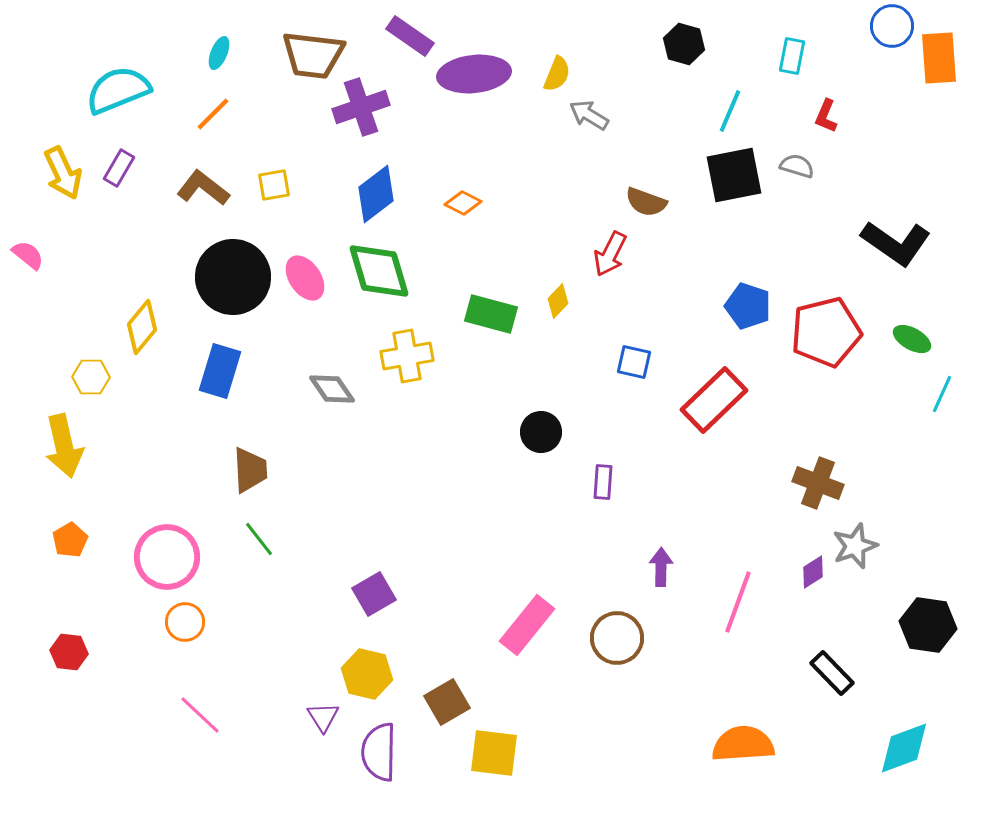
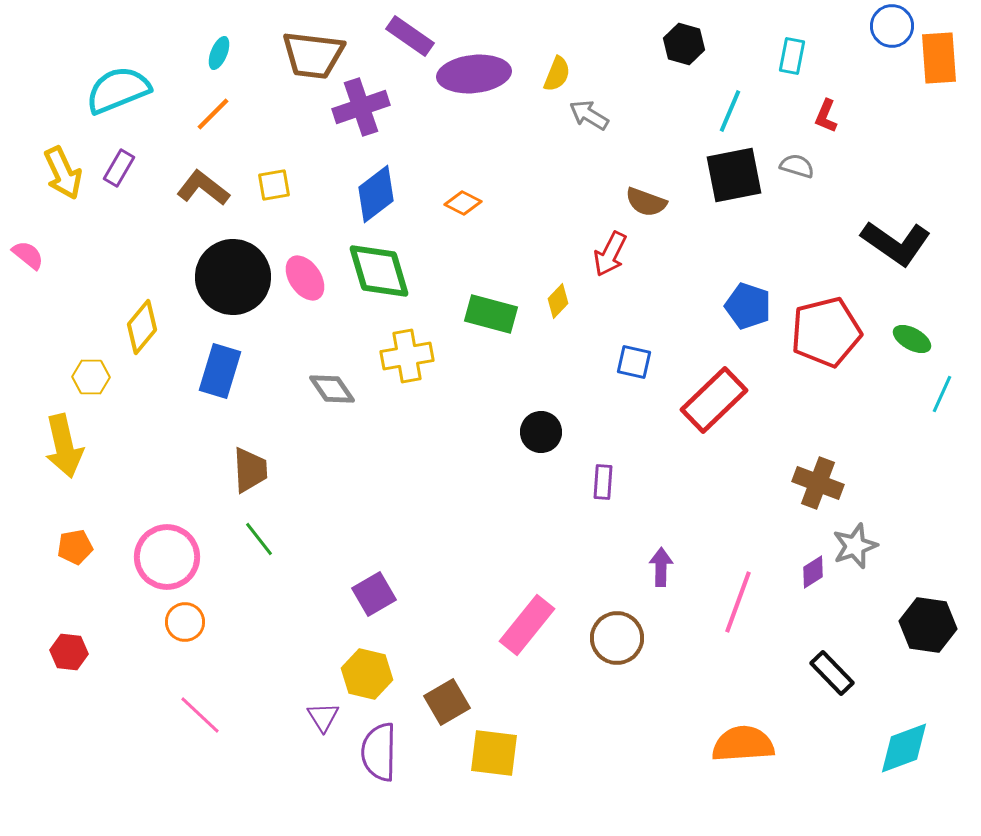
orange pentagon at (70, 540): moved 5 px right, 7 px down; rotated 20 degrees clockwise
